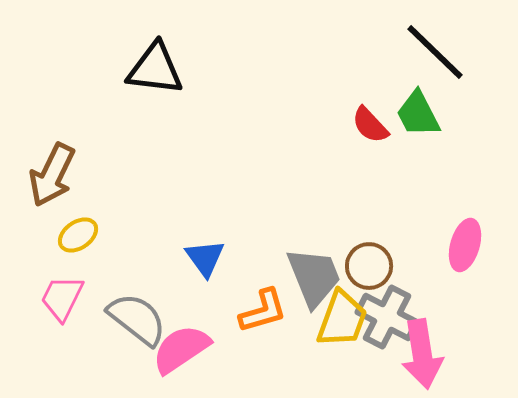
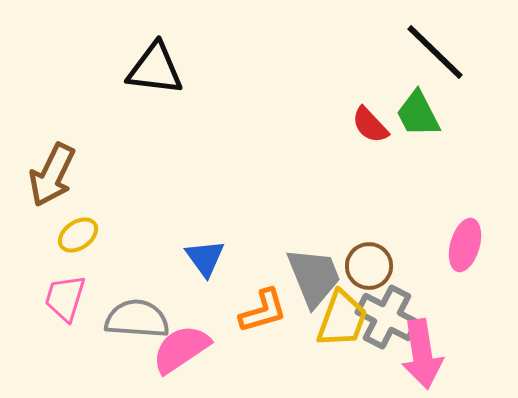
pink trapezoid: moved 3 px right; rotated 9 degrees counterclockwise
gray semicircle: rotated 34 degrees counterclockwise
